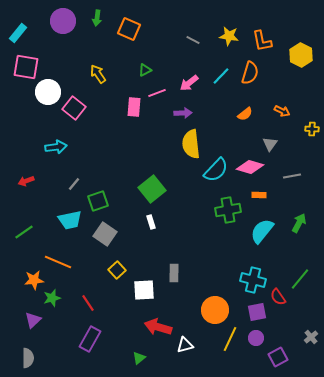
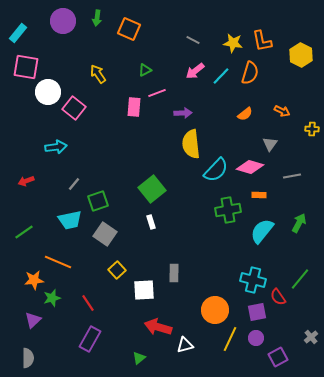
yellow star at (229, 36): moved 4 px right, 7 px down
pink arrow at (189, 83): moved 6 px right, 12 px up
